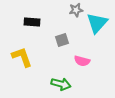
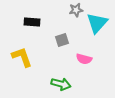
pink semicircle: moved 2 px right, 2 px up
